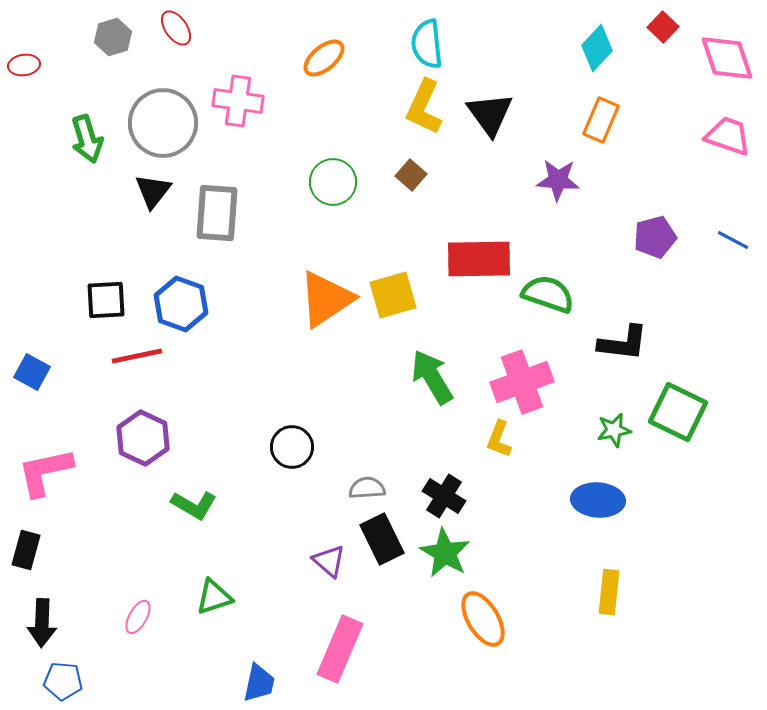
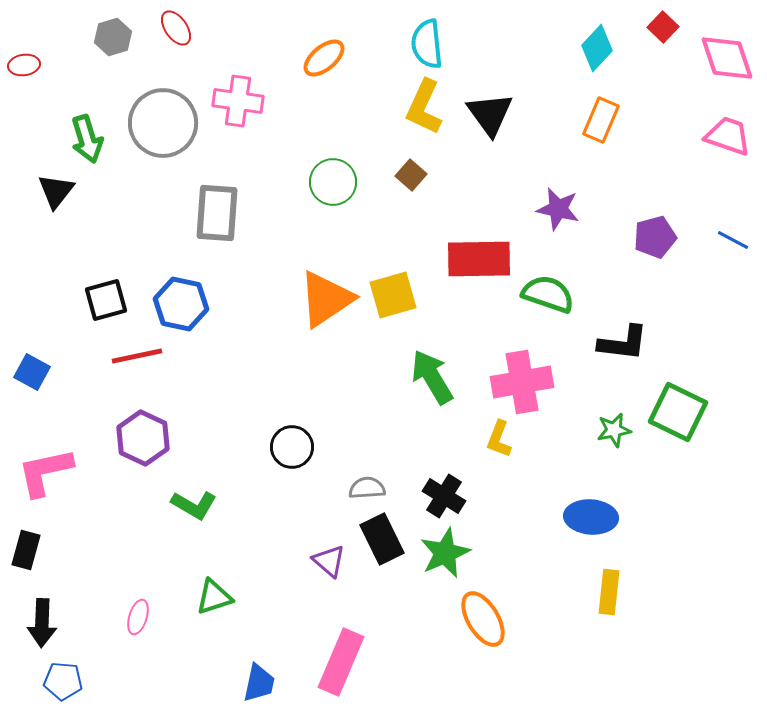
purple star at (558, 180): moved 29 px down; rotated 9 degrees clockwise
black triangle at (153, 191): moved 97 px left
black square at (106, 300): rotated 12 degrees counterclockwise
blue hexagon at (181, 304): rotated 8 degrees counterclockwise
pink cross at (522, 382): rotated 10 degrees clockwise
blue ellipse at (598, 500): moved 7 px left, 17 px down
green star at (445, 553): rotated 18 degrees clockwise
pink ellipse at (138, 617): rotated 12 degrees counterclockwise
pink rectangle at (340, 649): moved 1 px right, 13 px down
